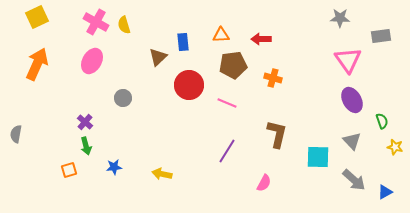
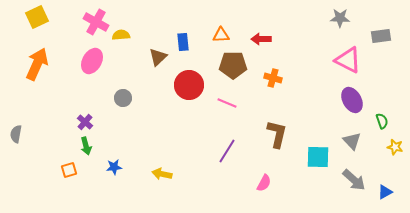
yellow semicircle: moved 3 px left, 10 px down; rotated 102 degrees clockwise
pink triangle: rotated 28 degrees counterclockwise
brown pentagon: rotated 8 degrees clockwise
